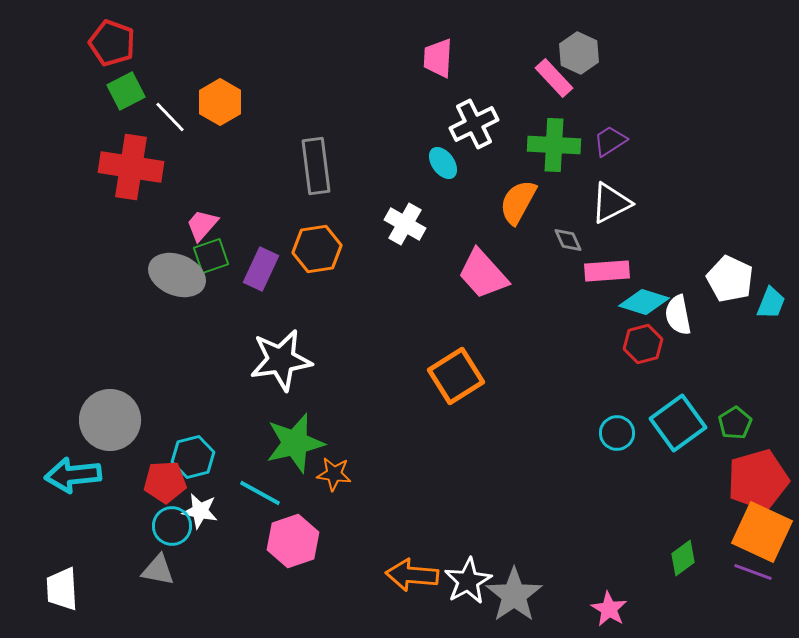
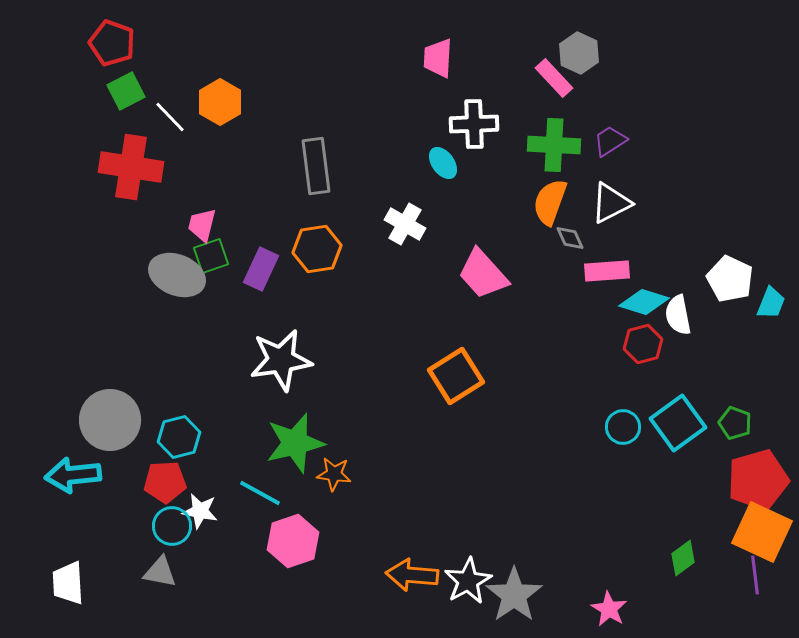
white cross at (474, 124): rotated 24 degrees clockwise
orange semicircle at (518, 202): moved 32 px right; rotated 9 degrees counterclockwise
pink trapezoid at (202, 225): rotated 27 degrees counterclockwise
gray diamond at (568, 240): moved 2 px right, 2 px up
green pentagon at (735, 423): rotated 20 degrees counterclockwise
cyan circle at (617, 433): moved 6 px right, 6 px up
cyan hexagon at (193, 457): moved 14 px left, 20 px up
gray triangle at (158, 570): moved 2 px right, 2 px down
purple line at (753, 572): moved 2 px right, 3 px down; rotated 63 degrees clockwise
white trapezoid at (62, 589): moved 6 px right, 6 px up
